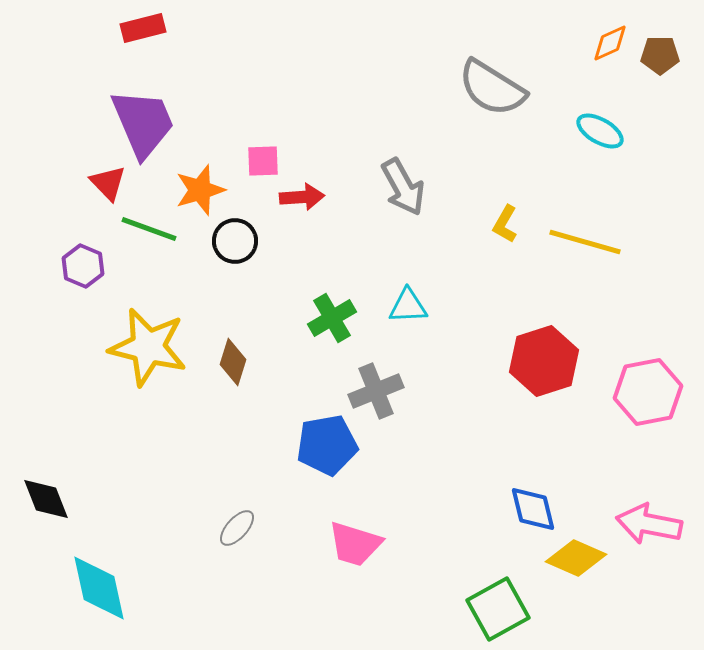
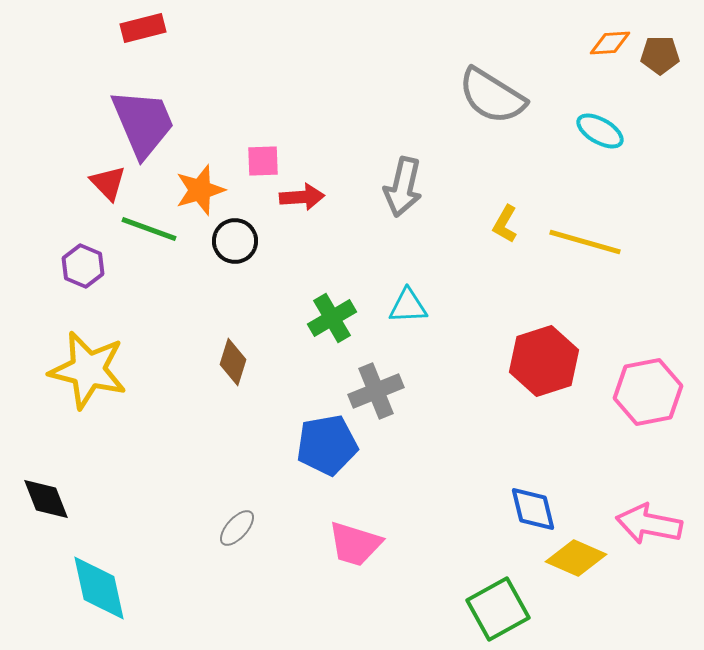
orange diamond: rotated 21 degrees clockwise
gray semicircle: moved 8 px down
gray arrow: rotated 42 degrees clockwise
yellow star: moved 60 px left, 23 px down
